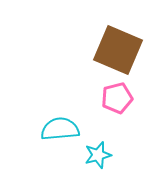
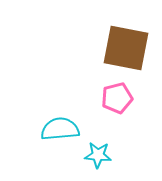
brown square: moved 8 px right, 2 px up; rotated 12 degrees counterclockwise
cyan star: rotated 20 degrees clockwise
